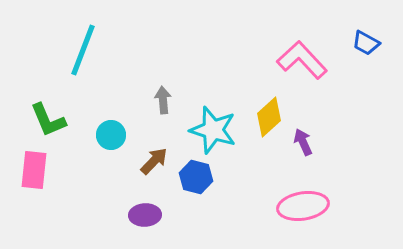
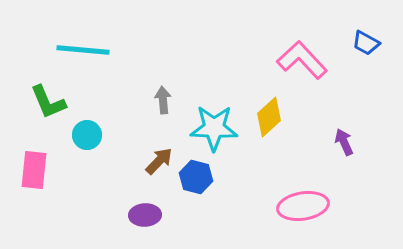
cyan line: rotated 74 degrees clockwise
green L-shape: moved 18 px up
cyan star: moved 1 px right, 2 px up; rotated 15 degrees counterclockwise
cyan circle: moved 24 px left
purple arrow: moved 41 px right
brown arrow: moved 5 px right
